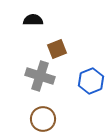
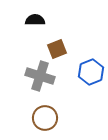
black semicircle: moved 2 px right
blue hexagon: moved 9 px up
brown circle: moved 2 px right, 1 px up
